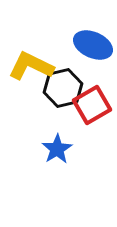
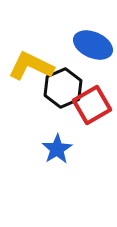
black hexagon: rotated 9 degrees counterclockwise
